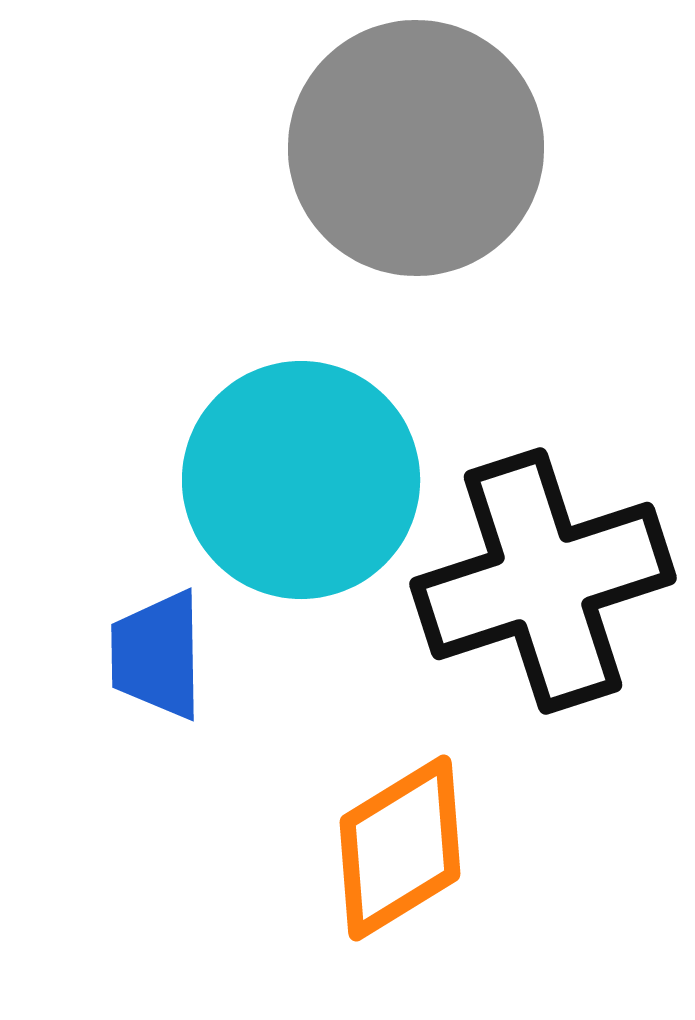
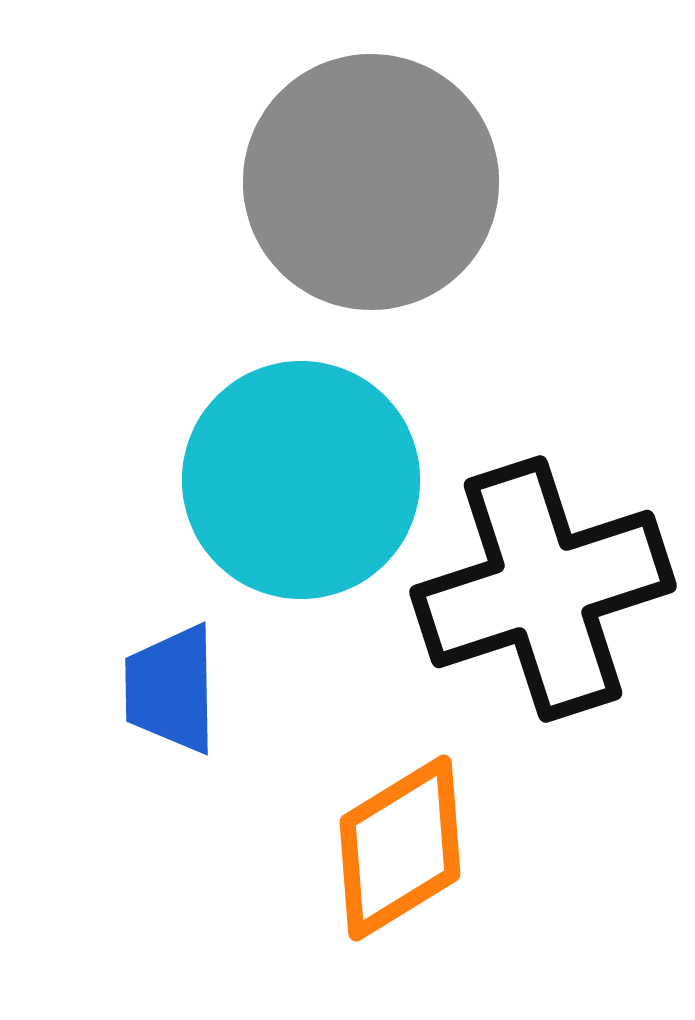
gray circle: moved 45 px left, 34 px down
black cross: moved 8 px down
blue trapezoid: moved 14 px right, 34 px down
